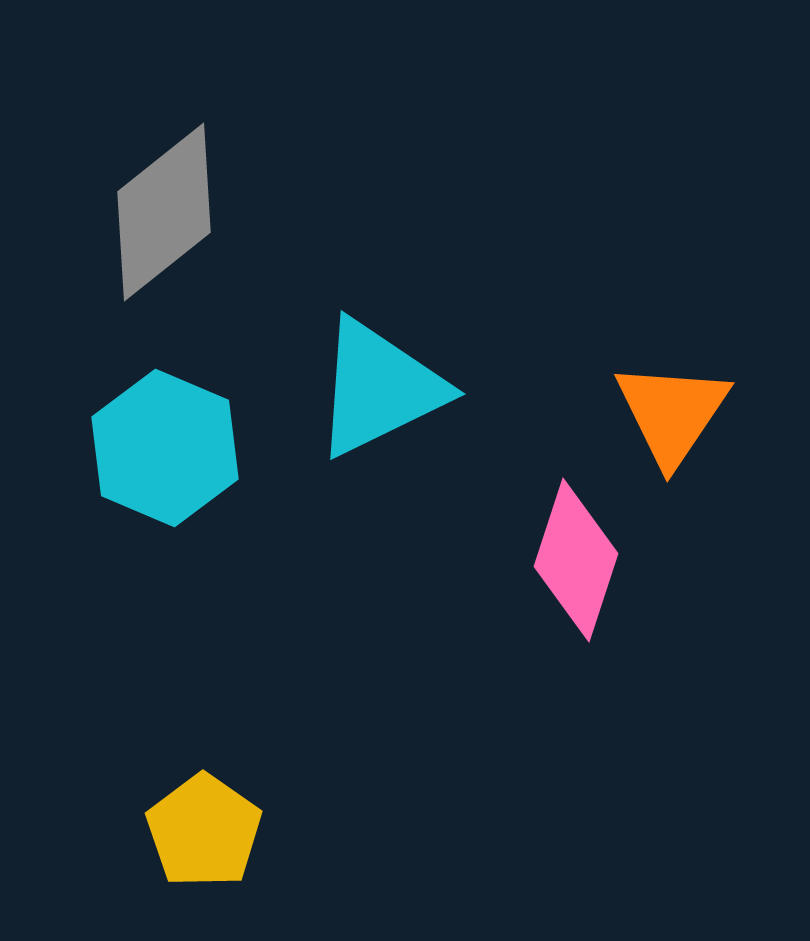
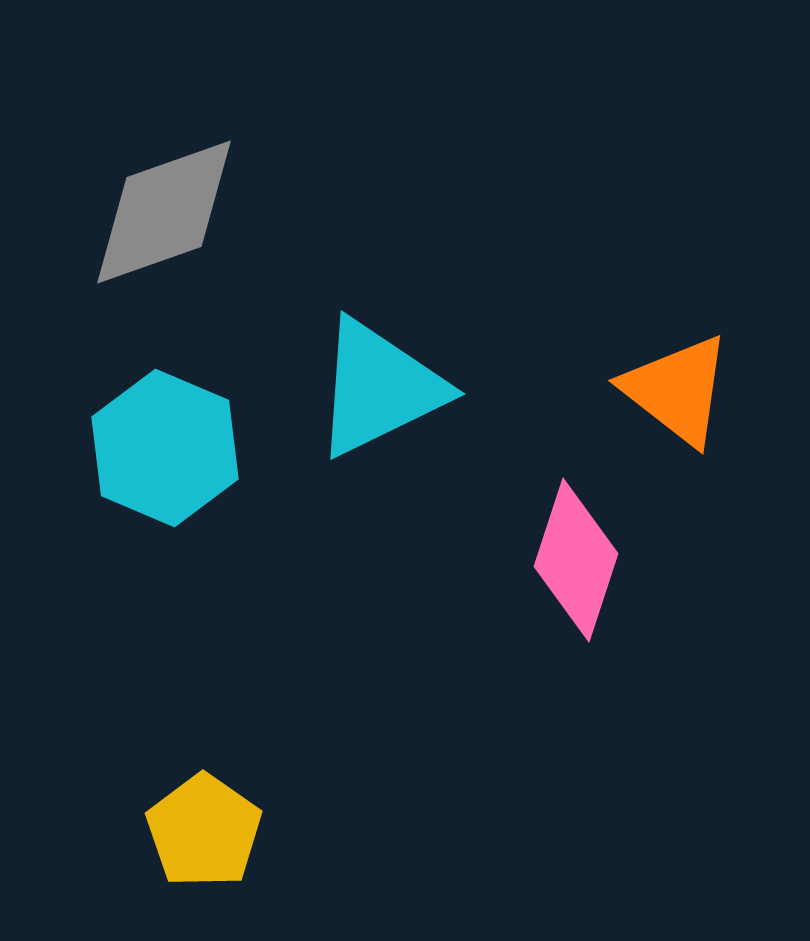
gray diamond: rotated 19 degrees clockwise
orange triangle: moved 5 px right, 23 px up; rotated 26 degrees counterclockwise
